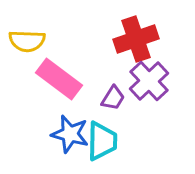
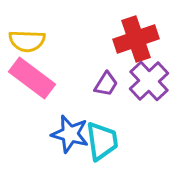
pink rectangle: moved 27 px left, 1 px up
purple trapezoid: moved 7 px left, 14 px up
cyan trapezoid: rotated 9 degrees counterclockwise
